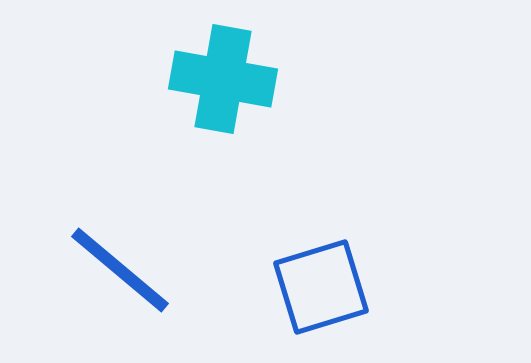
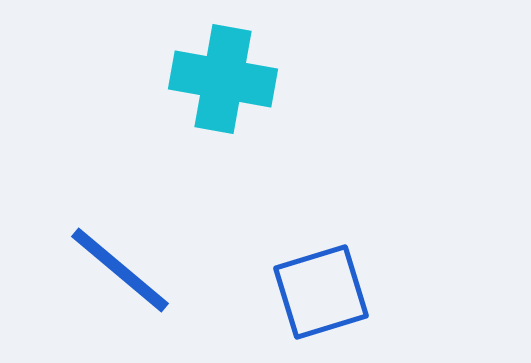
blue square: moved 5 px down
